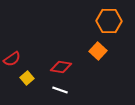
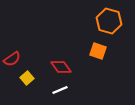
orange hexagon: rotated 15 degrees clockwise
orange square: rotated 24 degrees counterclockwise
red diamond: rotated 45 degrees clockwise
white line: rotated 42 degrees counterclockwise
